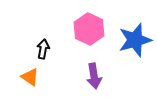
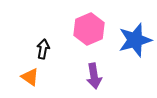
pink hexagon: rotated 12 degrees clockwise
